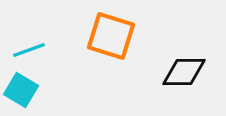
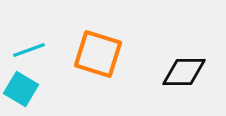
orange square: moved 13 px left, 18 px down
cyan square: moved 1 px up
